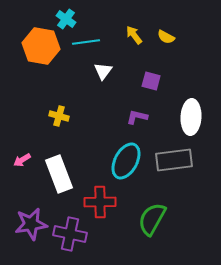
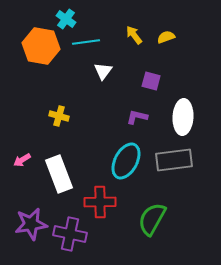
yellow semicircle: rotated 132 degrees clockwise
white ellipse: moved 8 px left
